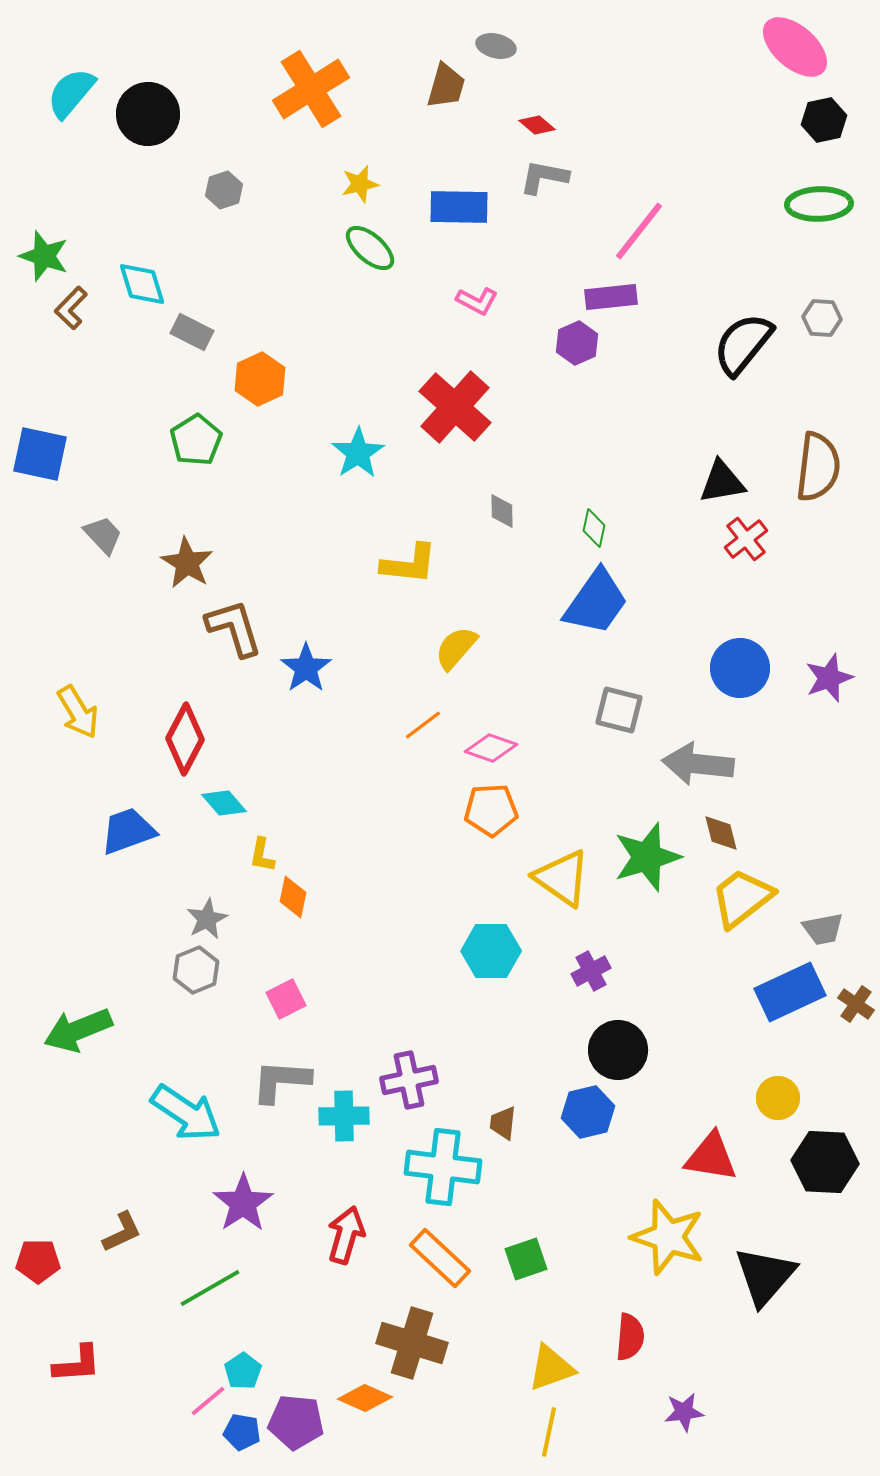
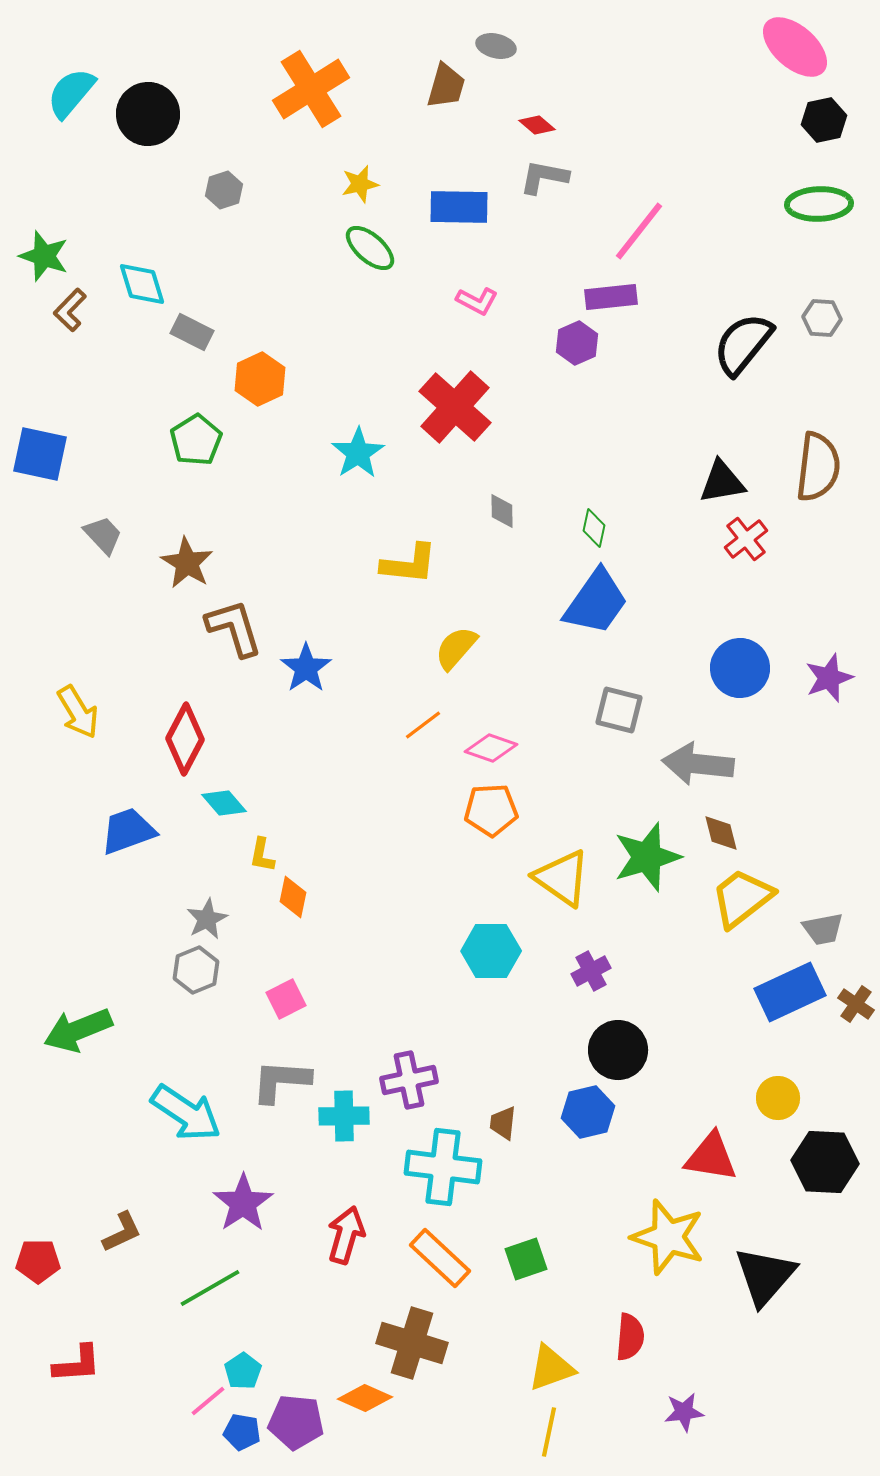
brown L-shape at (71, 308): moved 1 px left, 2 px down
